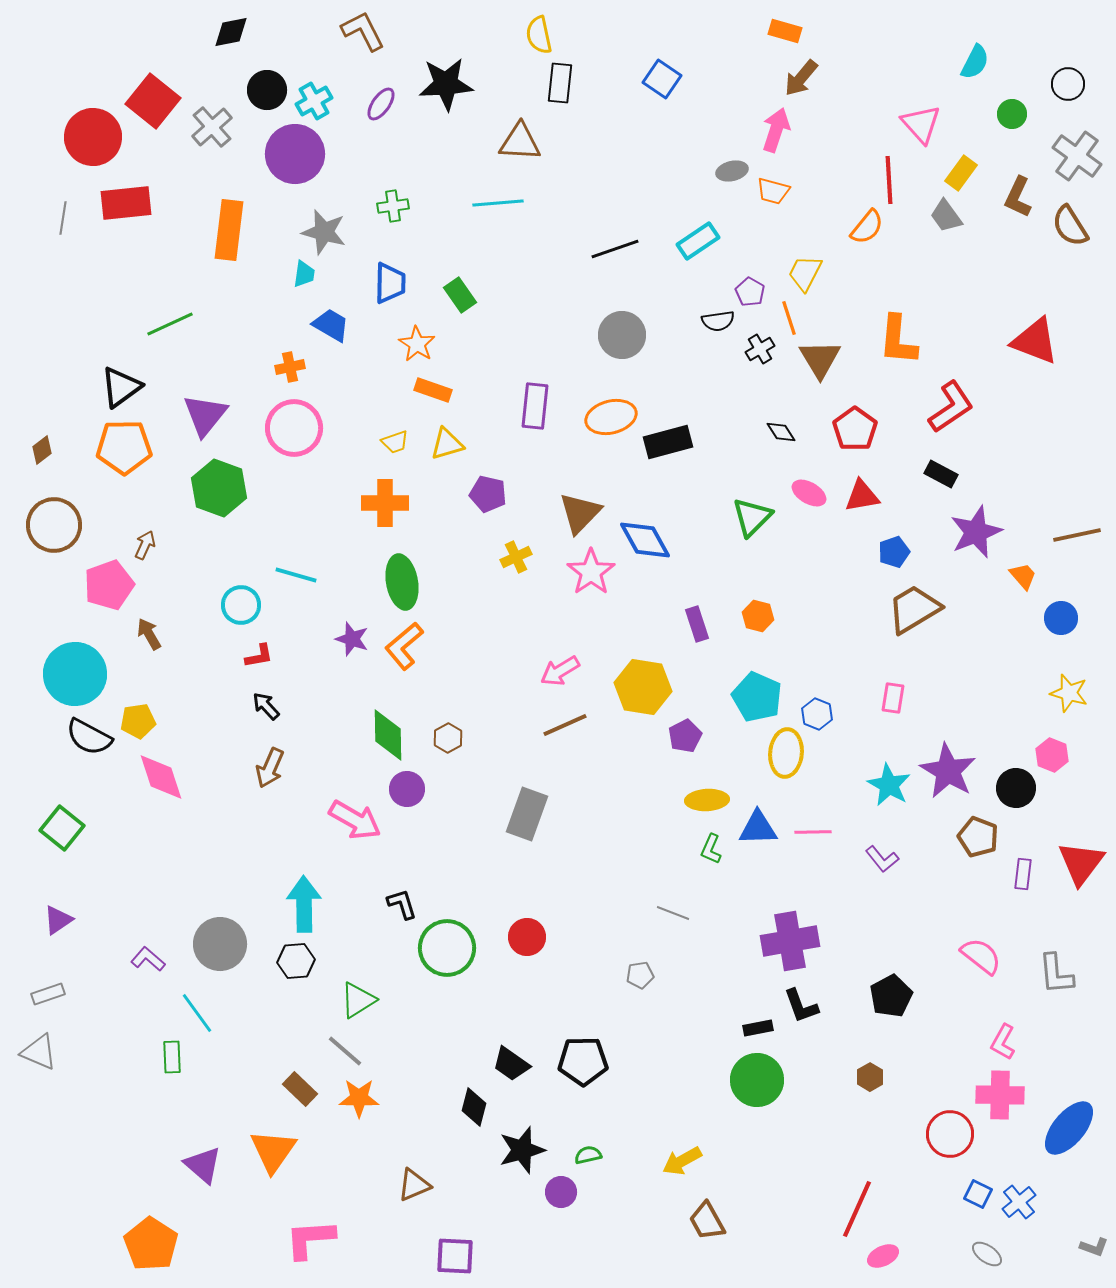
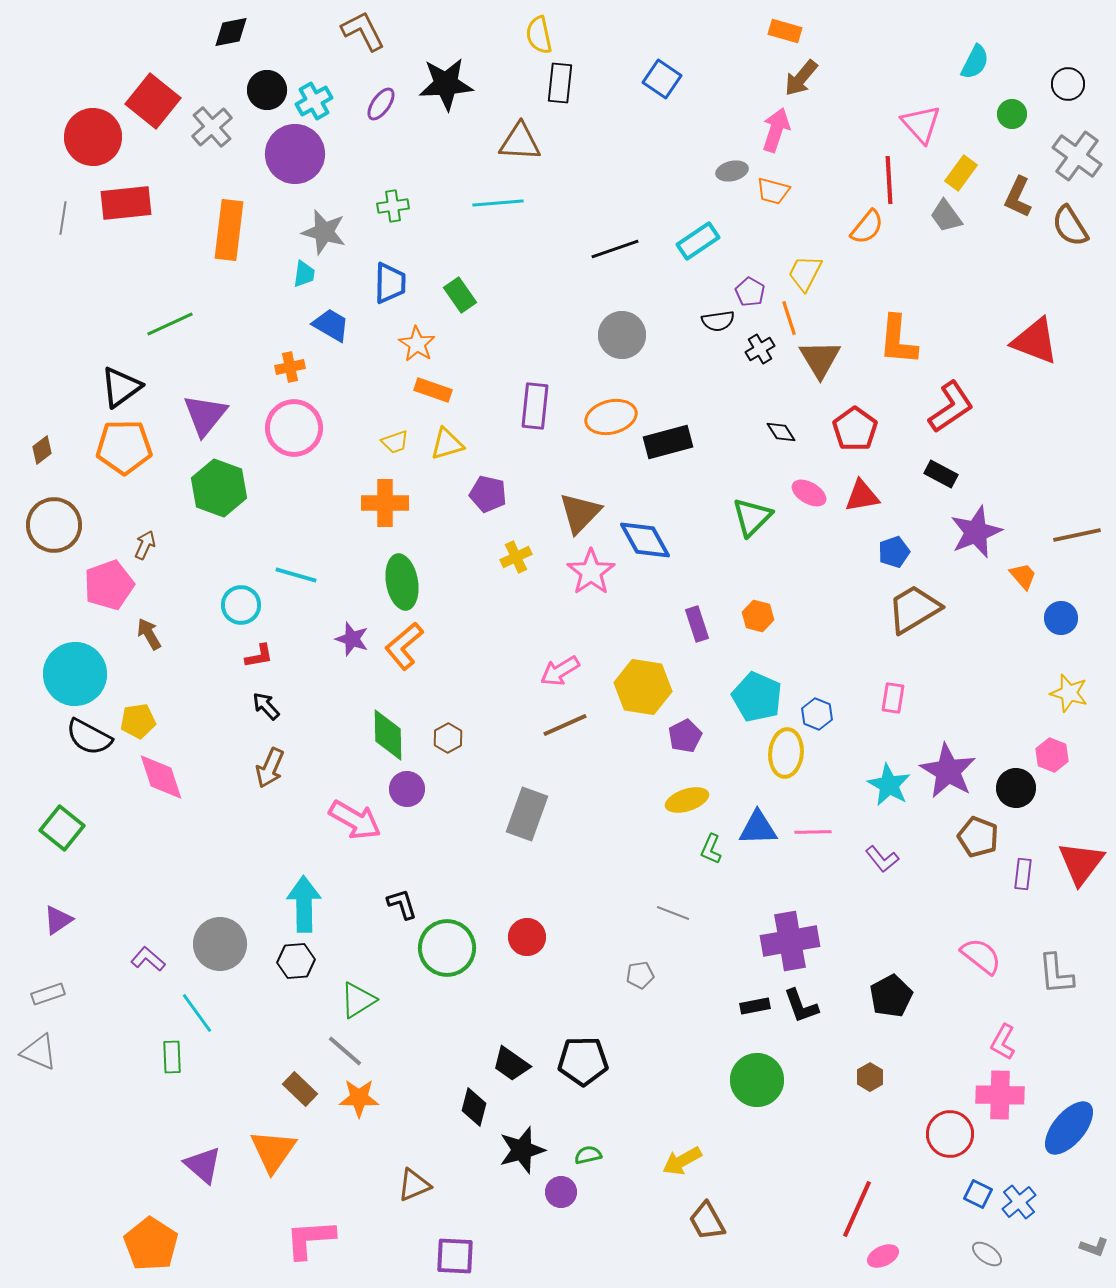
yellow ellipse at (707, 800): moved 20 px left; rotated 15 degrees counterclockwise
black rectangle at (758, 1028): moved 3 px left, 22 px up
